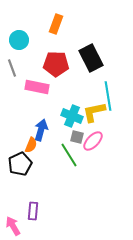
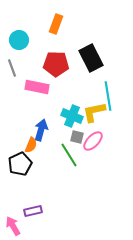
purple rectangle: rotated 72 degrees clockwise
